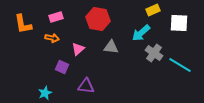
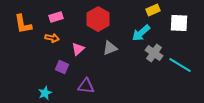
red hexagon: rotated 20 degrees clockwise
gray triangle: moved 1 px left, 1 px down; rotated 28 degrees counterclockwise
